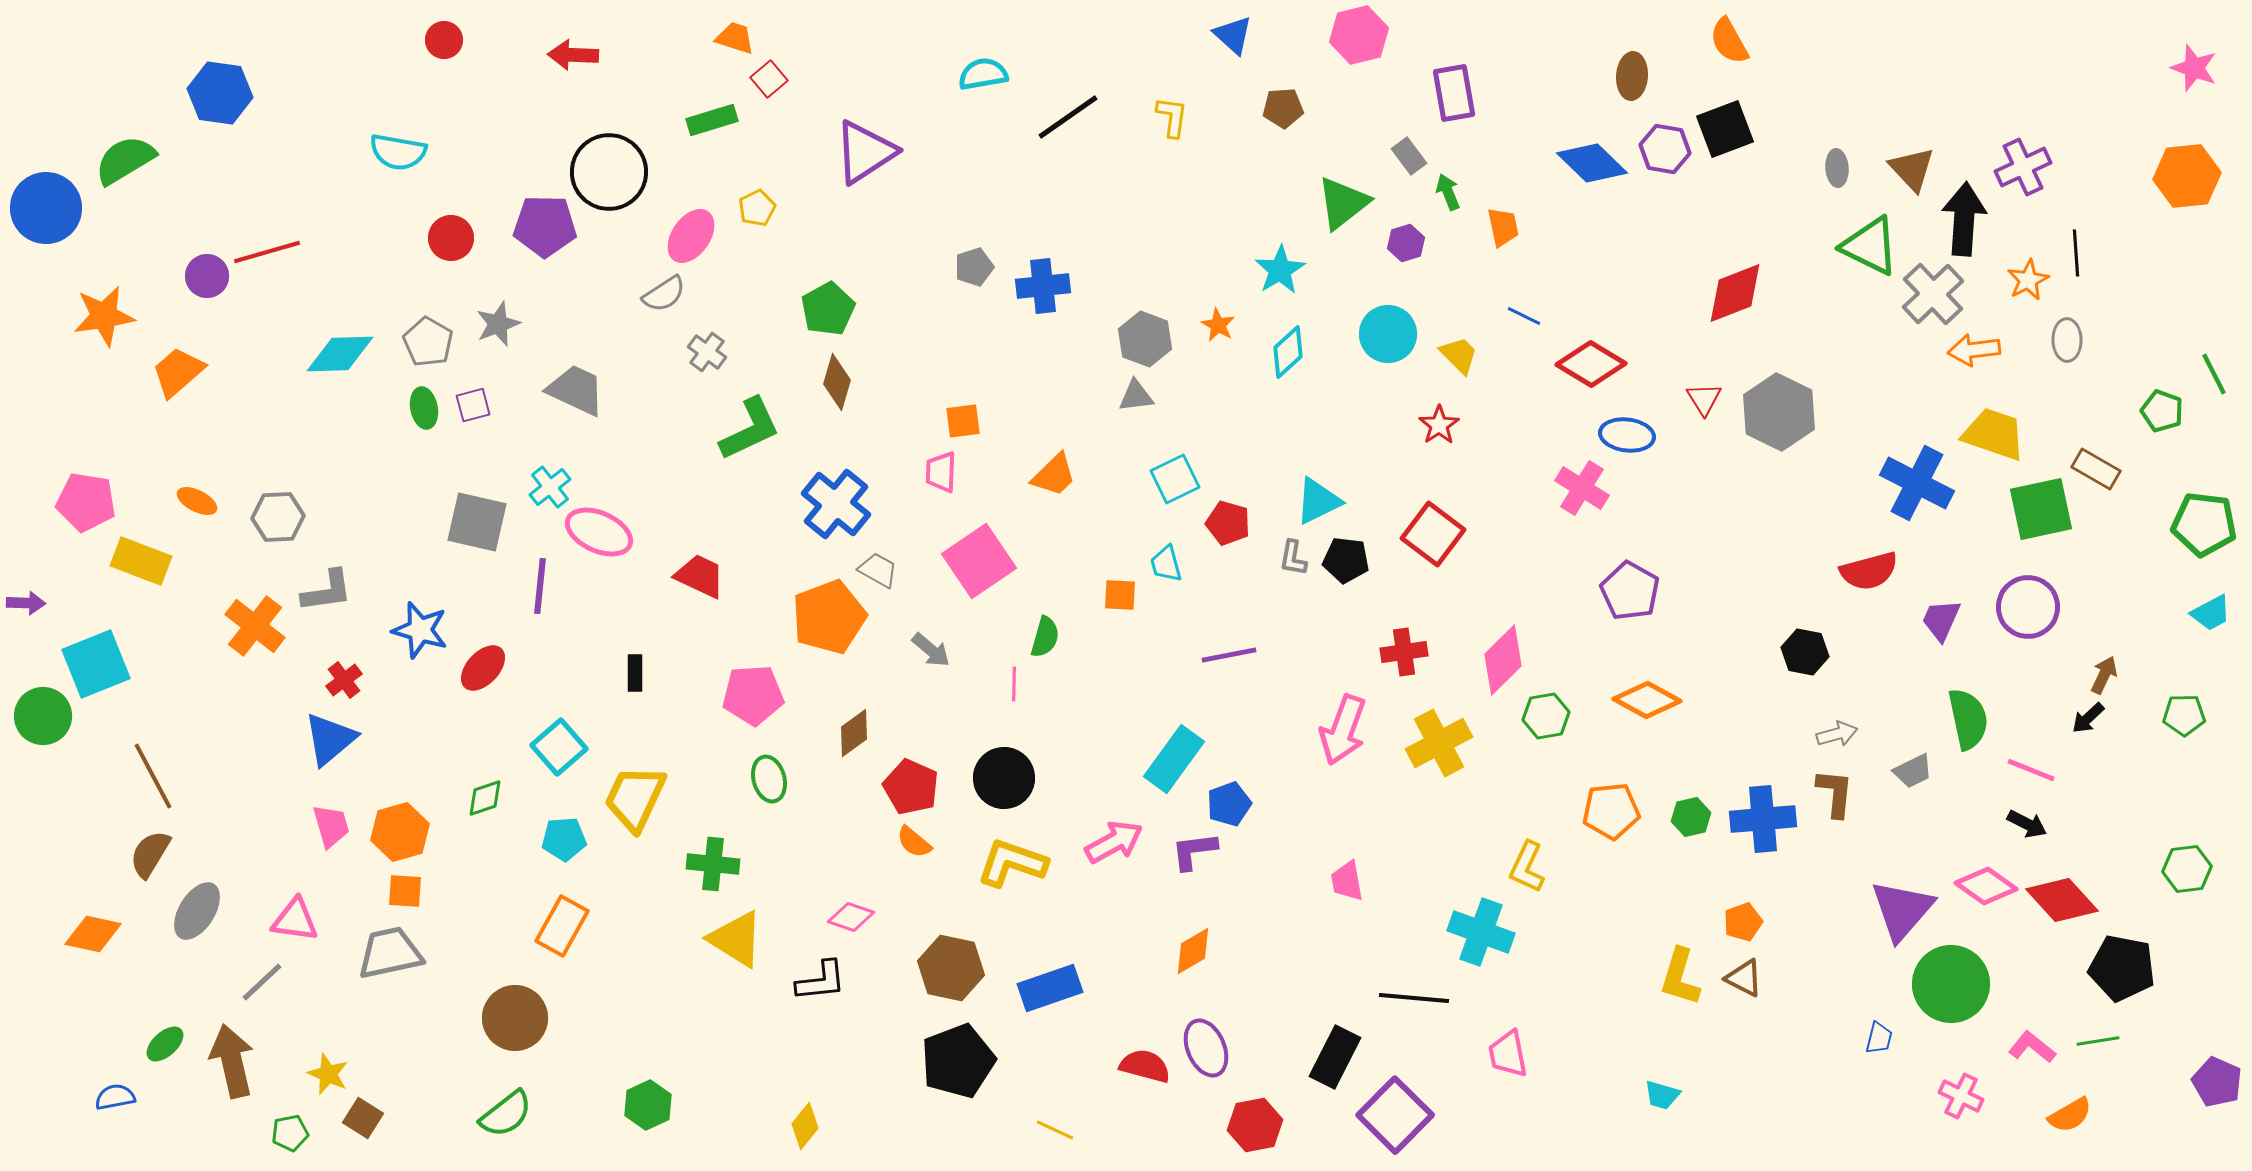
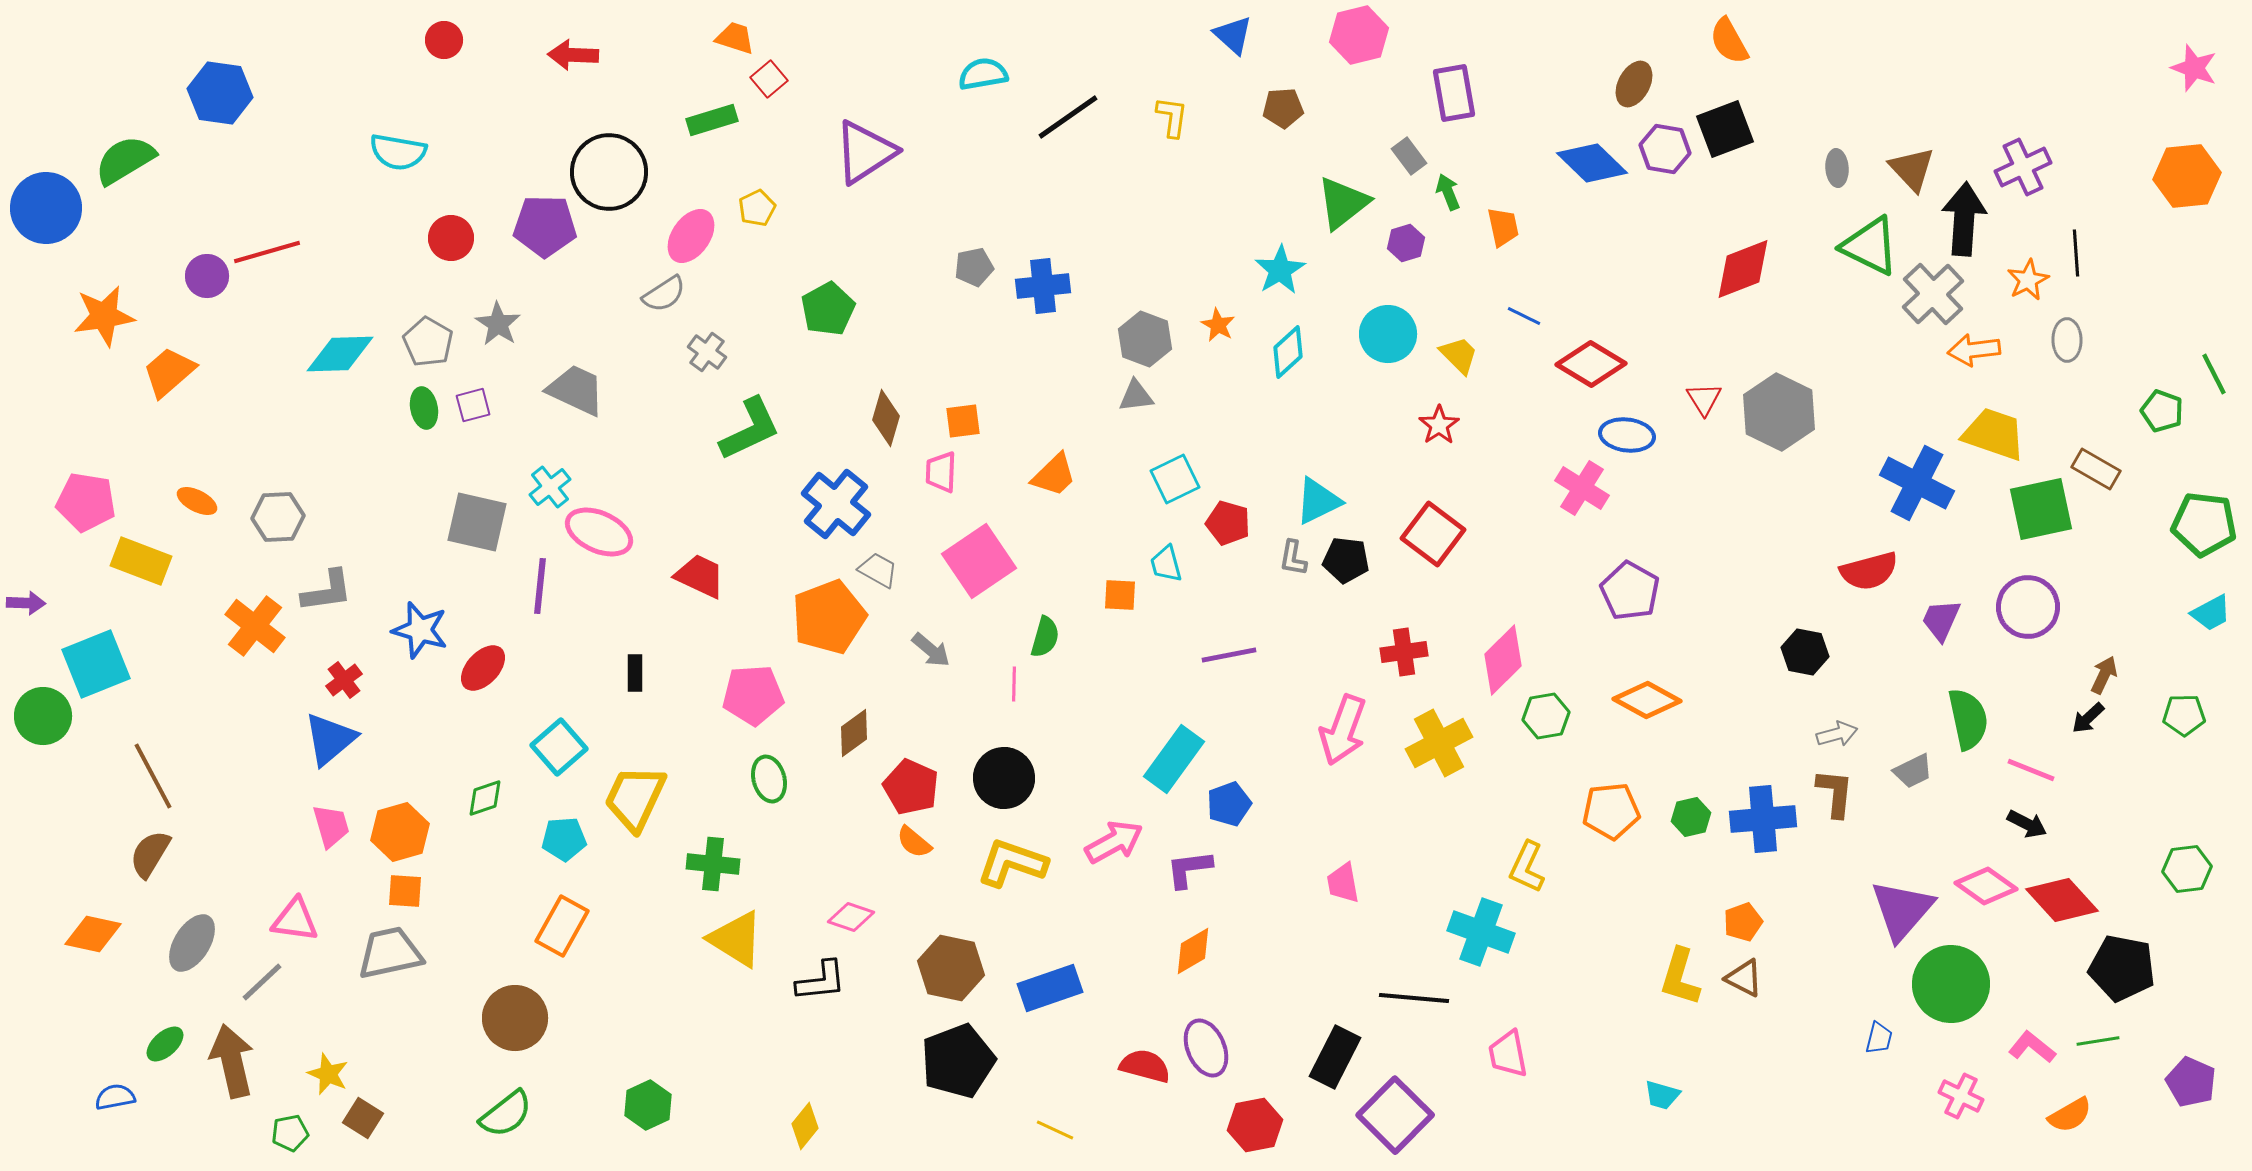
brown ellipse at (1632, 76): moved 2 px right, 8 px down; rotated 24 degrees clockwise
gray pentagon at (974, 267): rotated 6 degrees clockwise
red diamond at (1735, 293): moved 8 px right, 24 px up
gray star at (498, 324): rotated 18 degrees counterclockwise
orange trapezoid at (178, 372): moved 9 px left
brown diamond at (837, 382): moved 49 px right, 36 px down
purple L-shape at (1194, 851): moved 5 px left, 18 px down
pink trapezoid at (1347, 881): moved 4 px left, 2 px down
gray ellipse at (197, 911): moved 5 px left, 32 px down
purple pentagon at (2217, 1082): moved 26 px left
